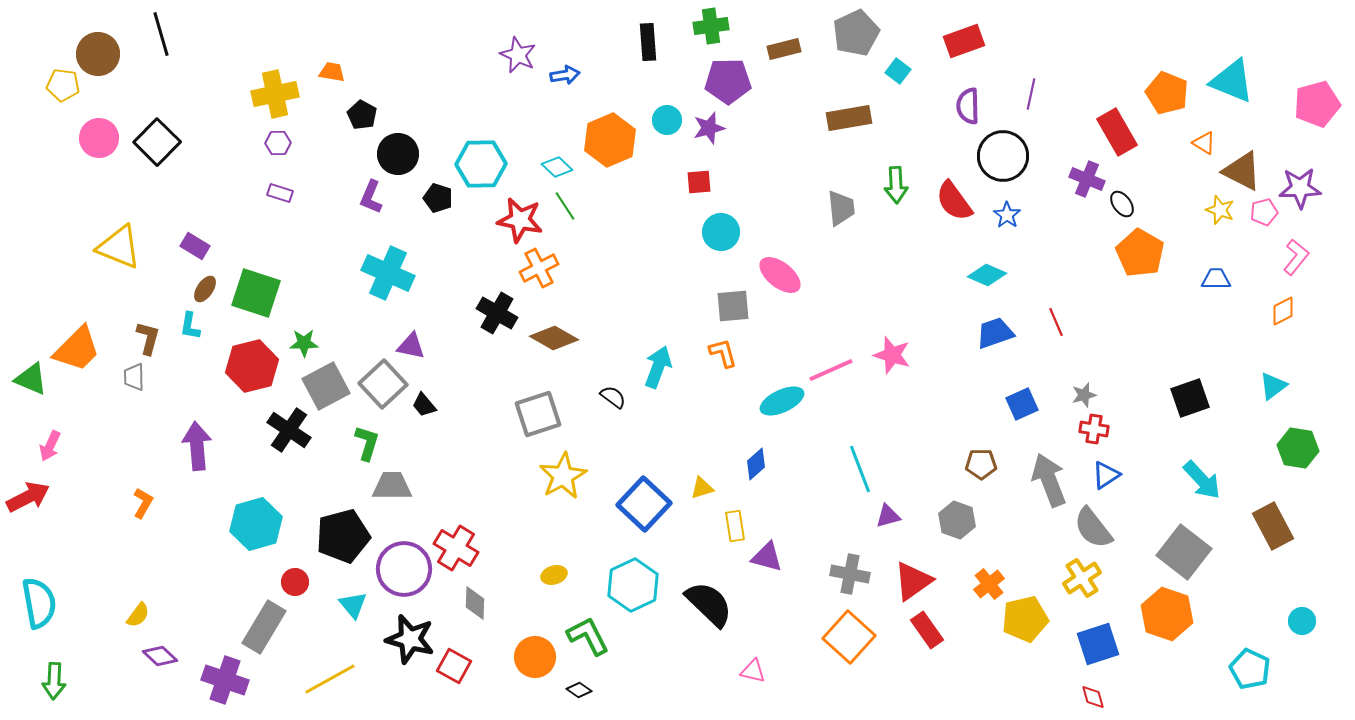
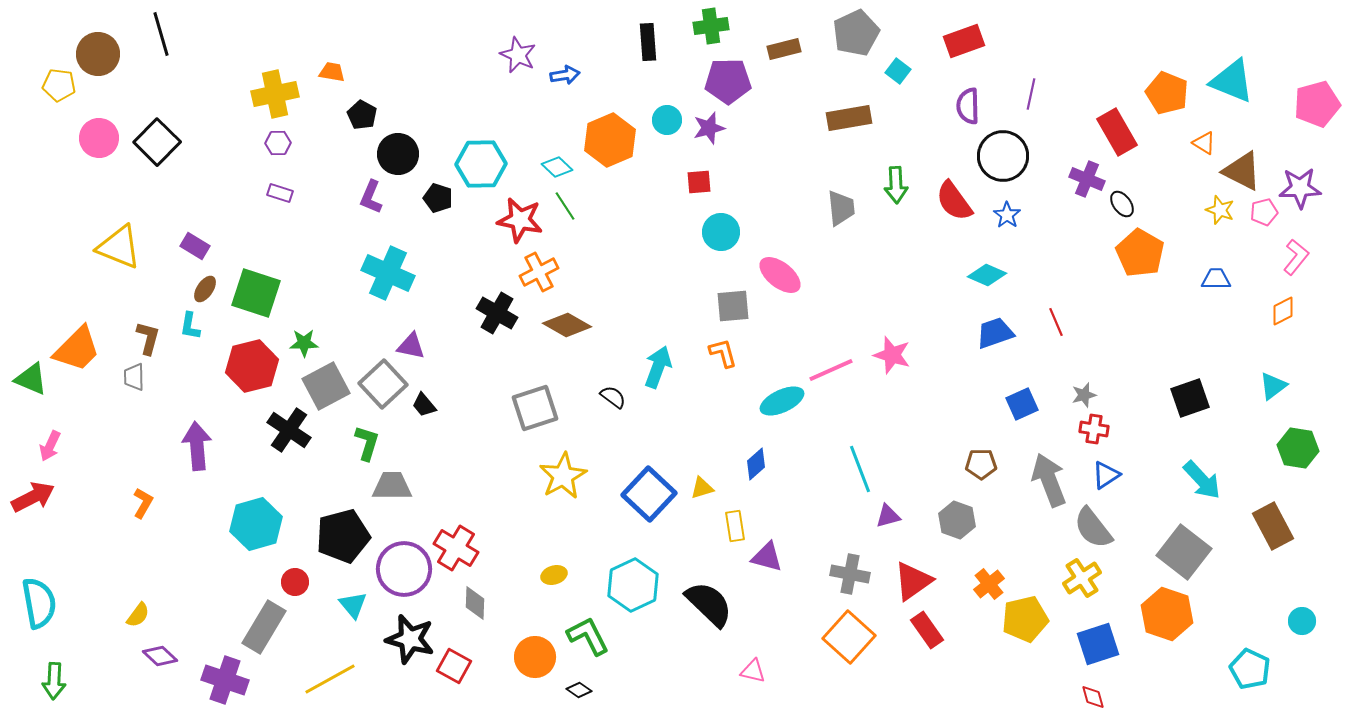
yellow pentagon at (63, 85): moved 4 px left
orange cross at (539, 268): moved 4 px down
brown diamond at (554, 338): moved 13 px right, 13 px up
gray square at (538, 414): moved 3 px left, 6 px up
red arrow at (28, 497): moved 5 px right
blue square at (644, 504): moved 5 px right, 10 px up
